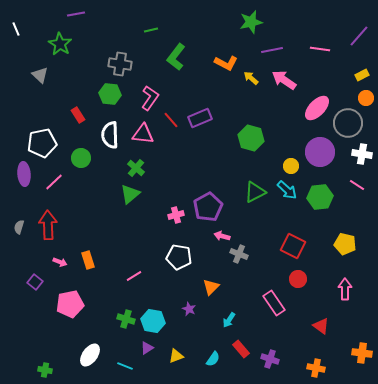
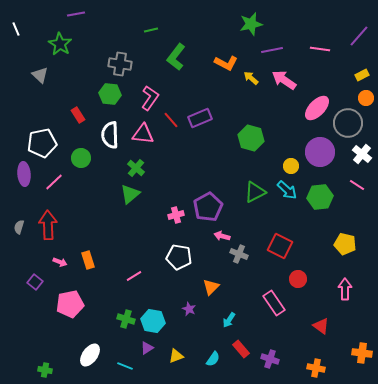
green star at (251, 22): moved 2 px down
white cross at (362, 154): rotated 30 degrees clockwise
red square at (293, 246): moved 13 px left
